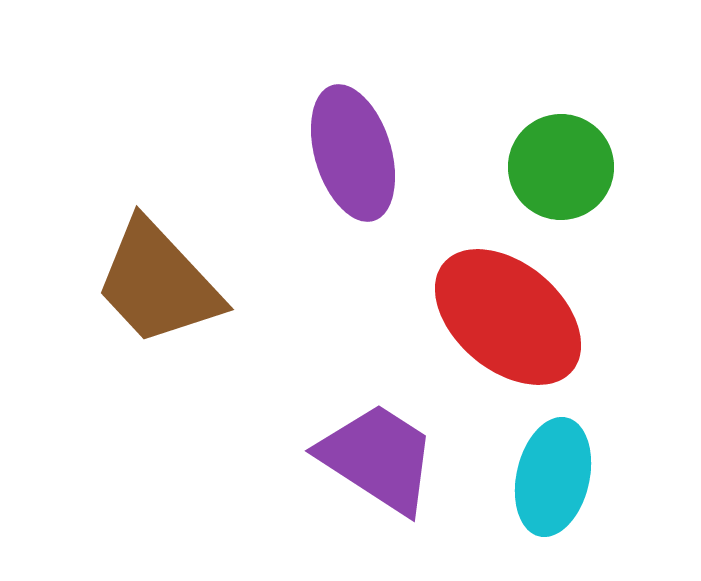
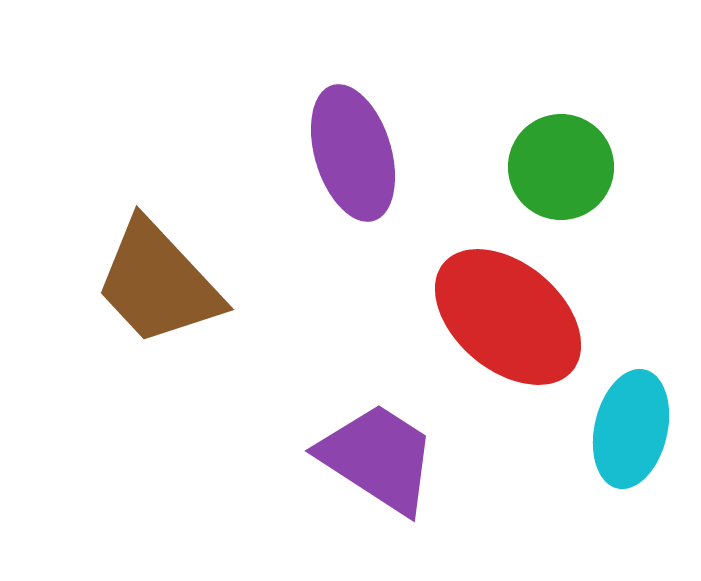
cyan ellipse: moved 78 px right, 48 px up
